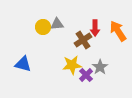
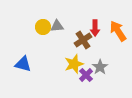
gray triangle: moved 2 px down
yellow star: moved 2 px right, 1 px up; rotated 12 degrees counterclockwise
